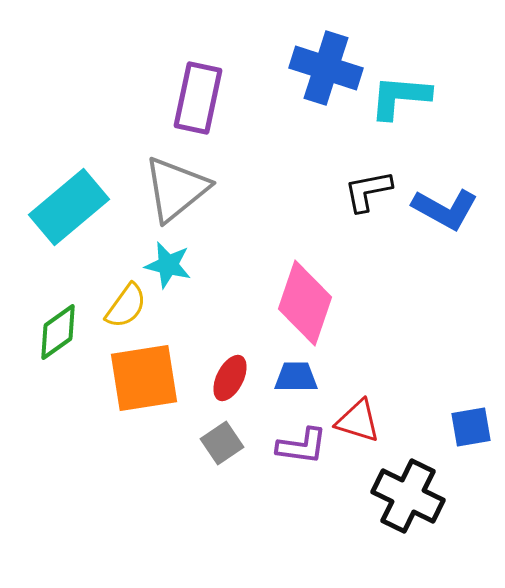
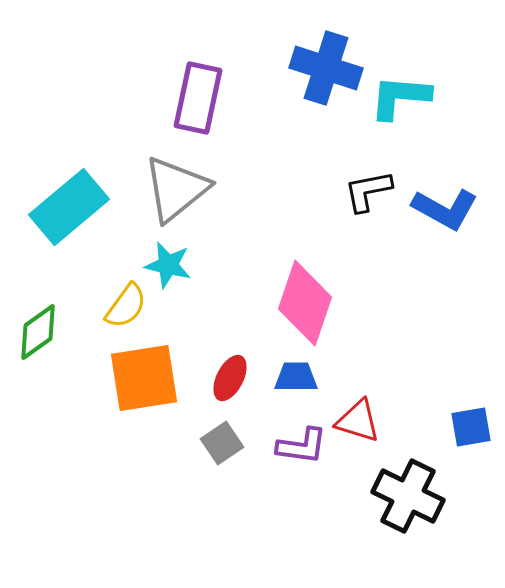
green diamond: moved 20 px left
